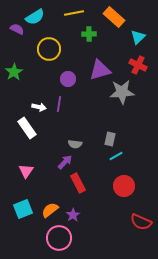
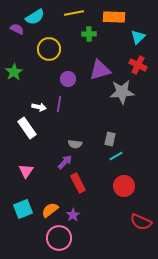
orange rectangle: rotated 40 degrees counterclockwise
